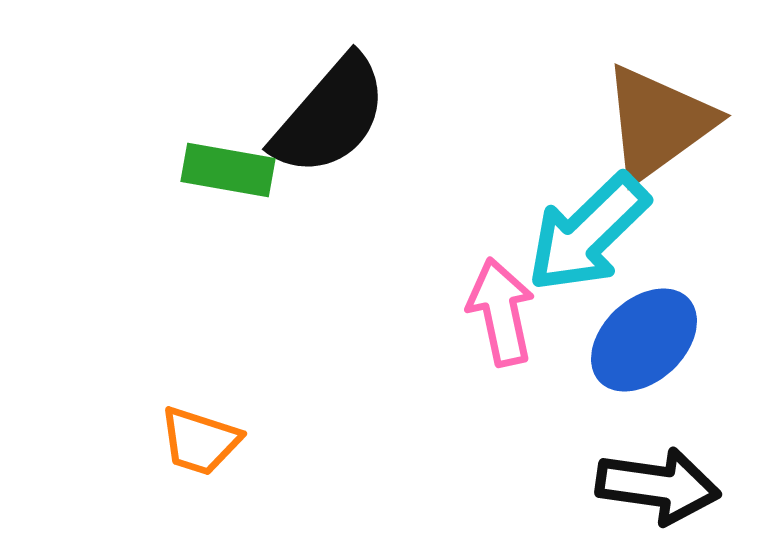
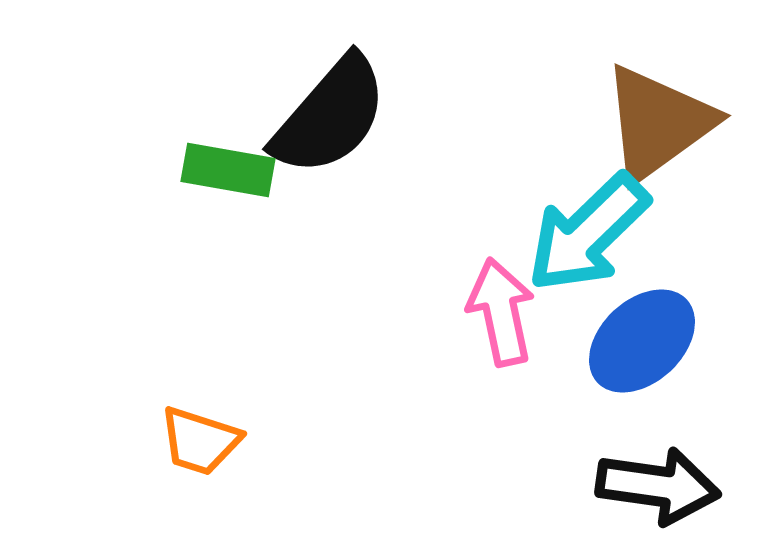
blue ellipse: moved 2 px left, 1 px down
